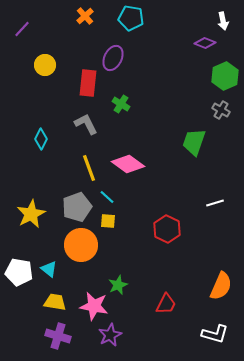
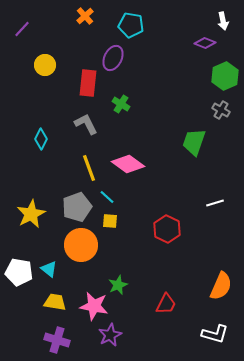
cyan pentagon: moved 7 px down
yellow square: moved 2 px right
purple cross: moved 1 px left, 4 px down
